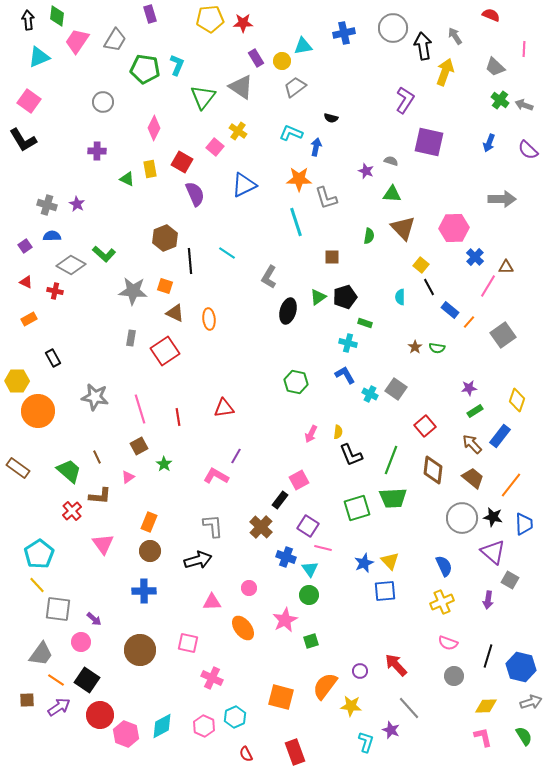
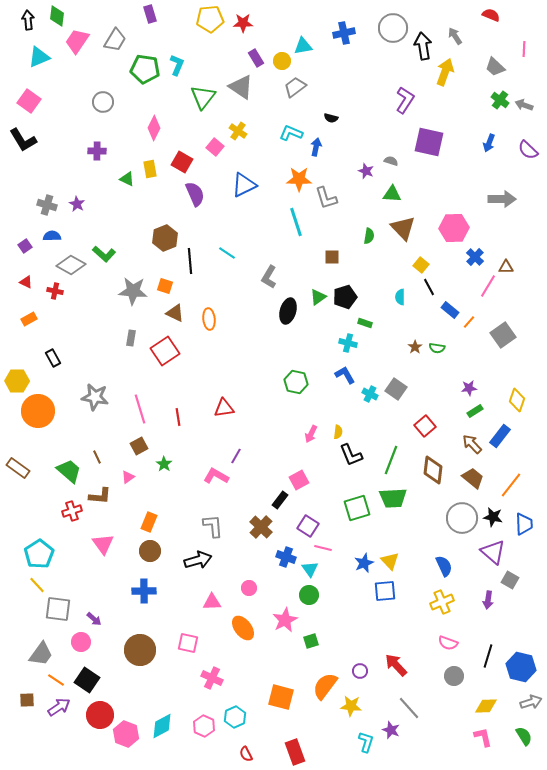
red cross at (72, 511): rotated 24 degrees clockwise
